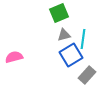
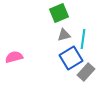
blue square: moved 3 px down
gray rectangle: moved 1 px left, 3 px up
